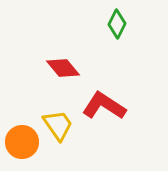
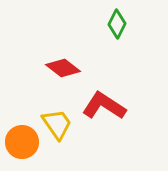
red diamond: rotated 12 degrees counterclockwise
yellow trapezoid: moved 1 px left, 1 px up
